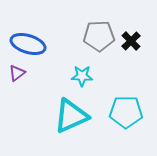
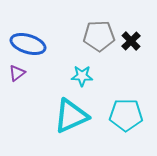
cyan pentagon: moved 3 px down
